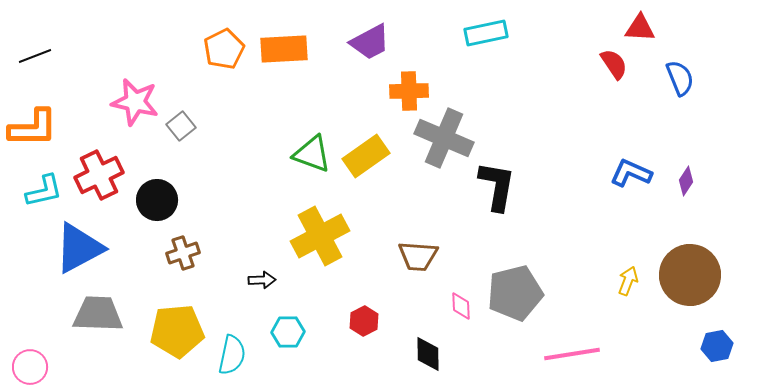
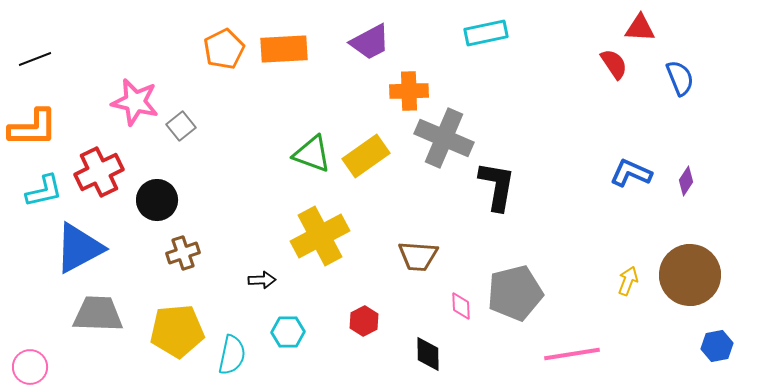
black line: moved 3 px down
red cross: moved 3 px up
